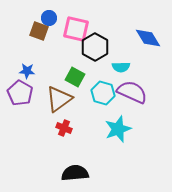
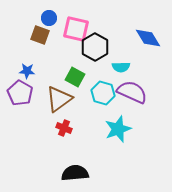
brown square: moved 1 px right, 4 px down
